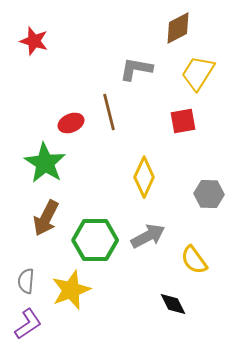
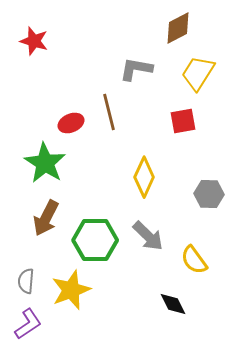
gray arrow: rotated 72 degrees clockwise
